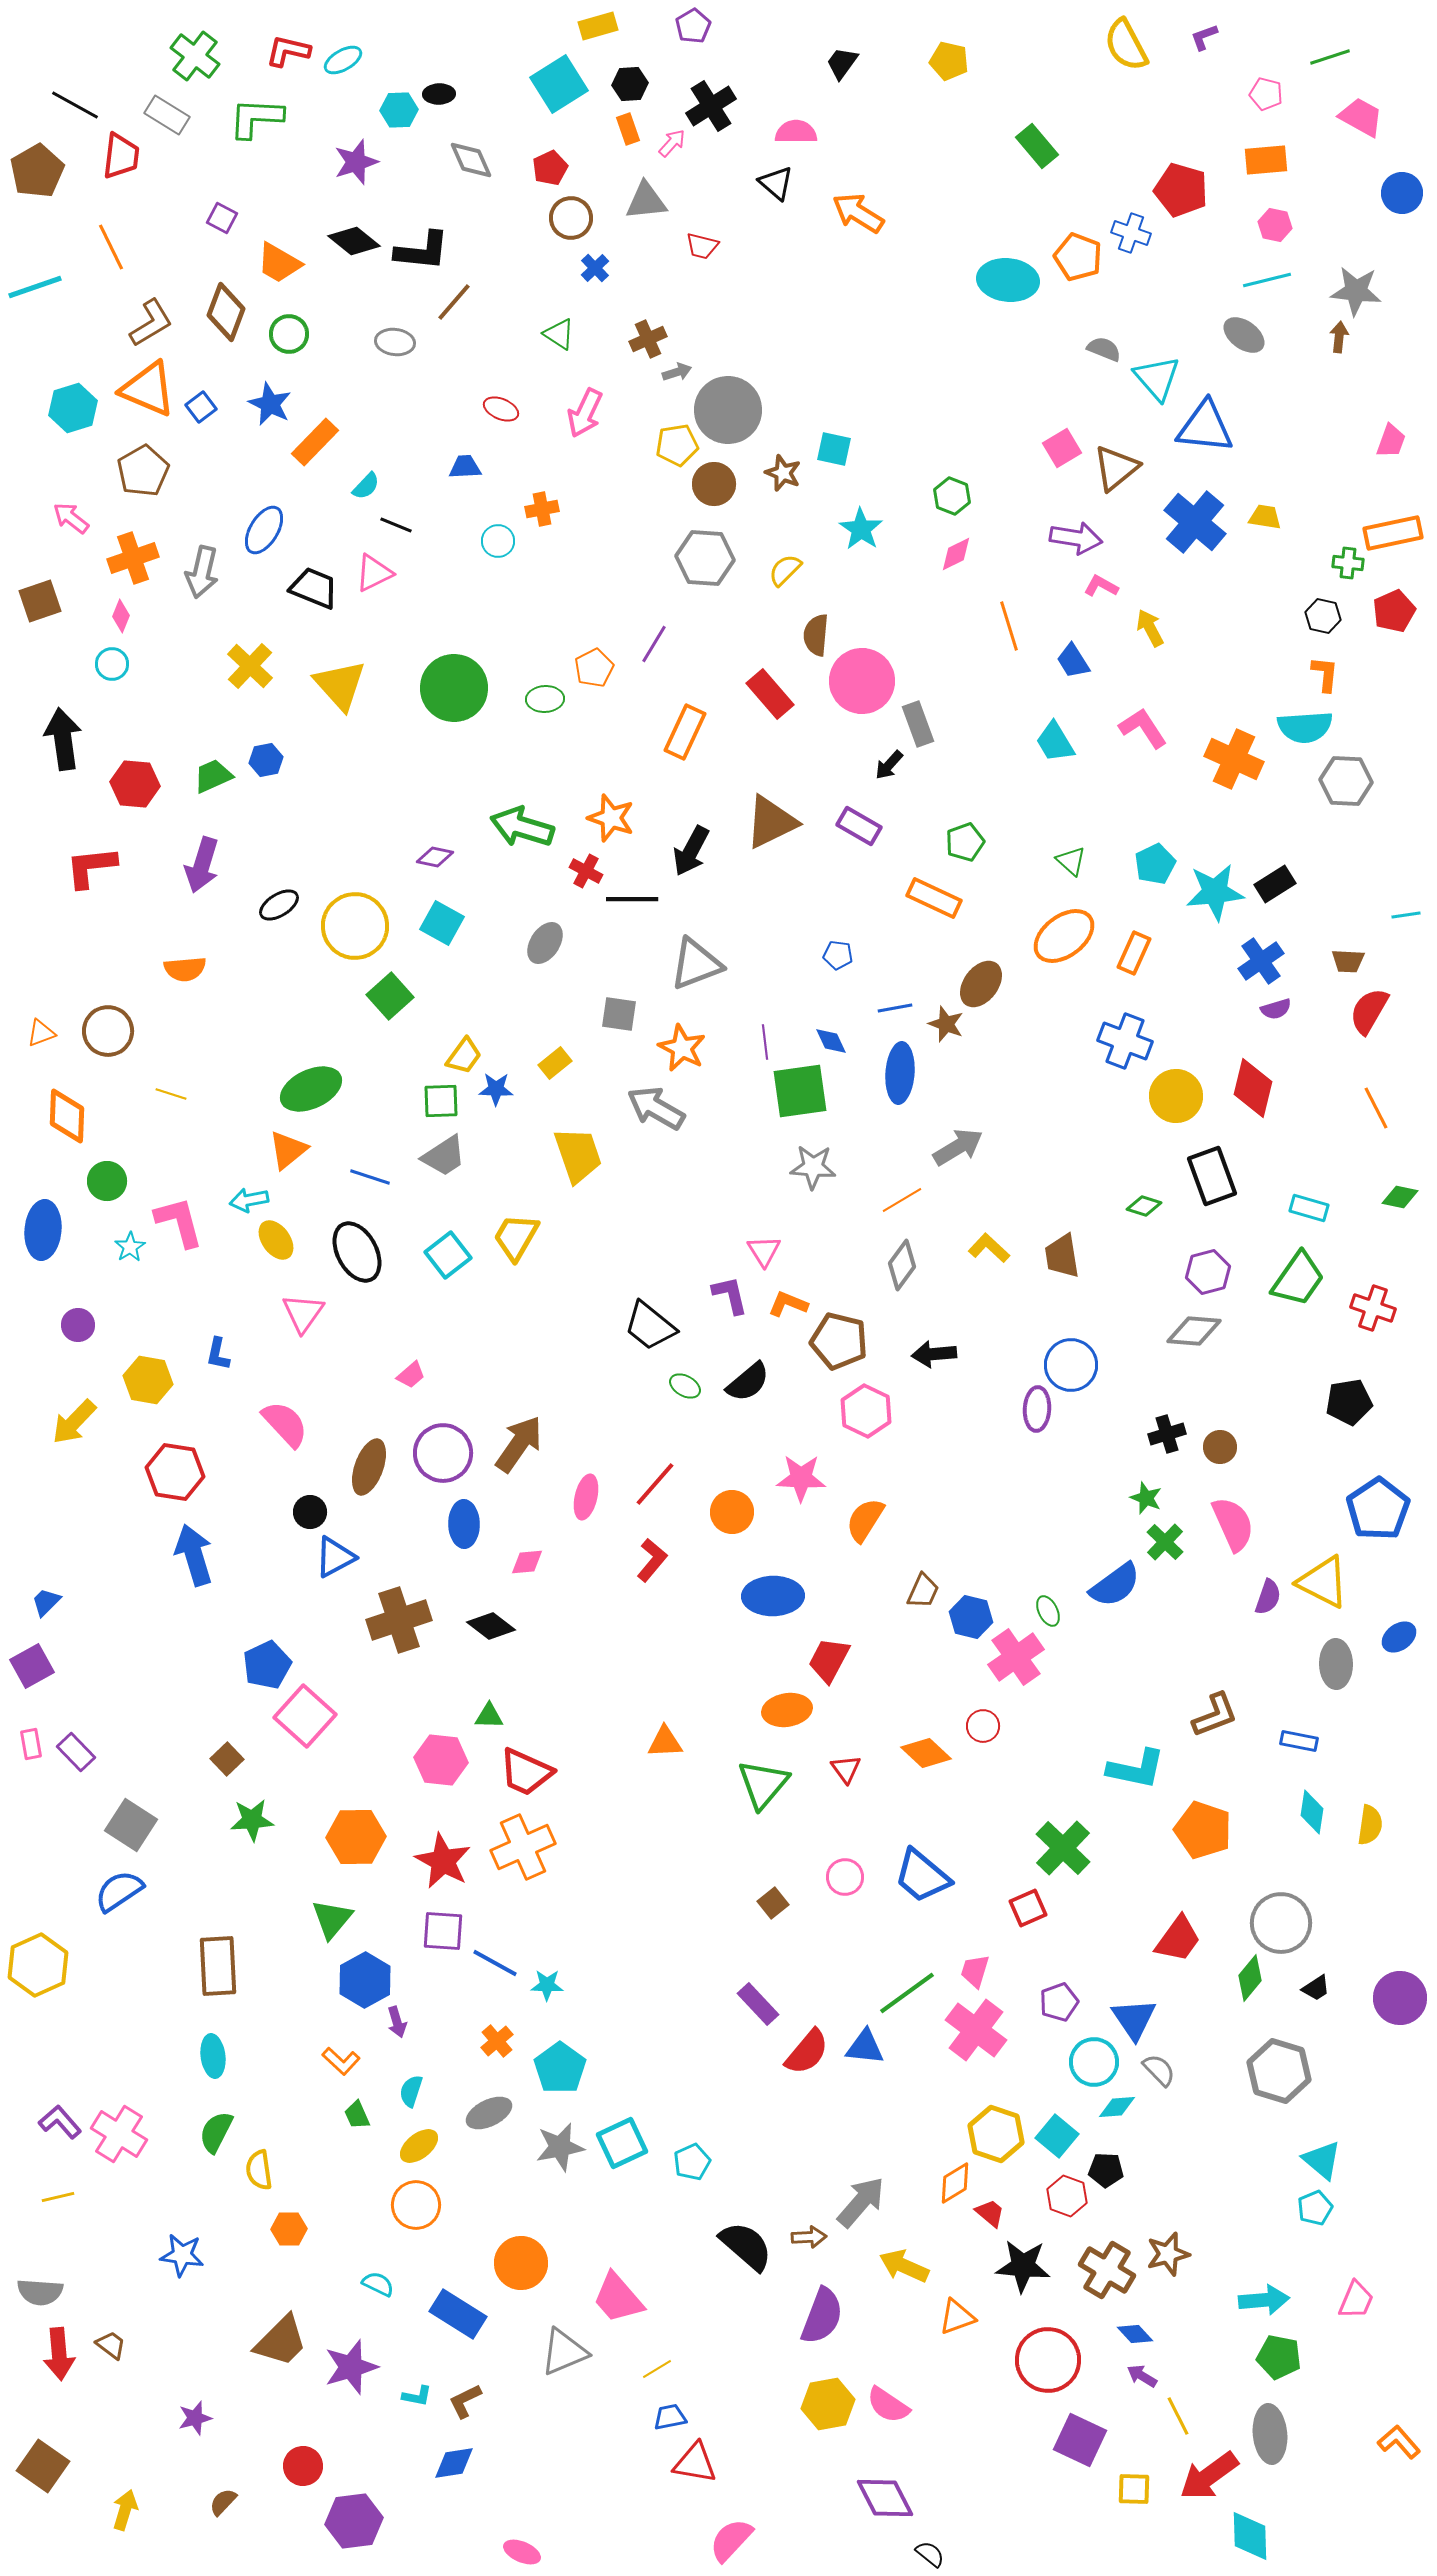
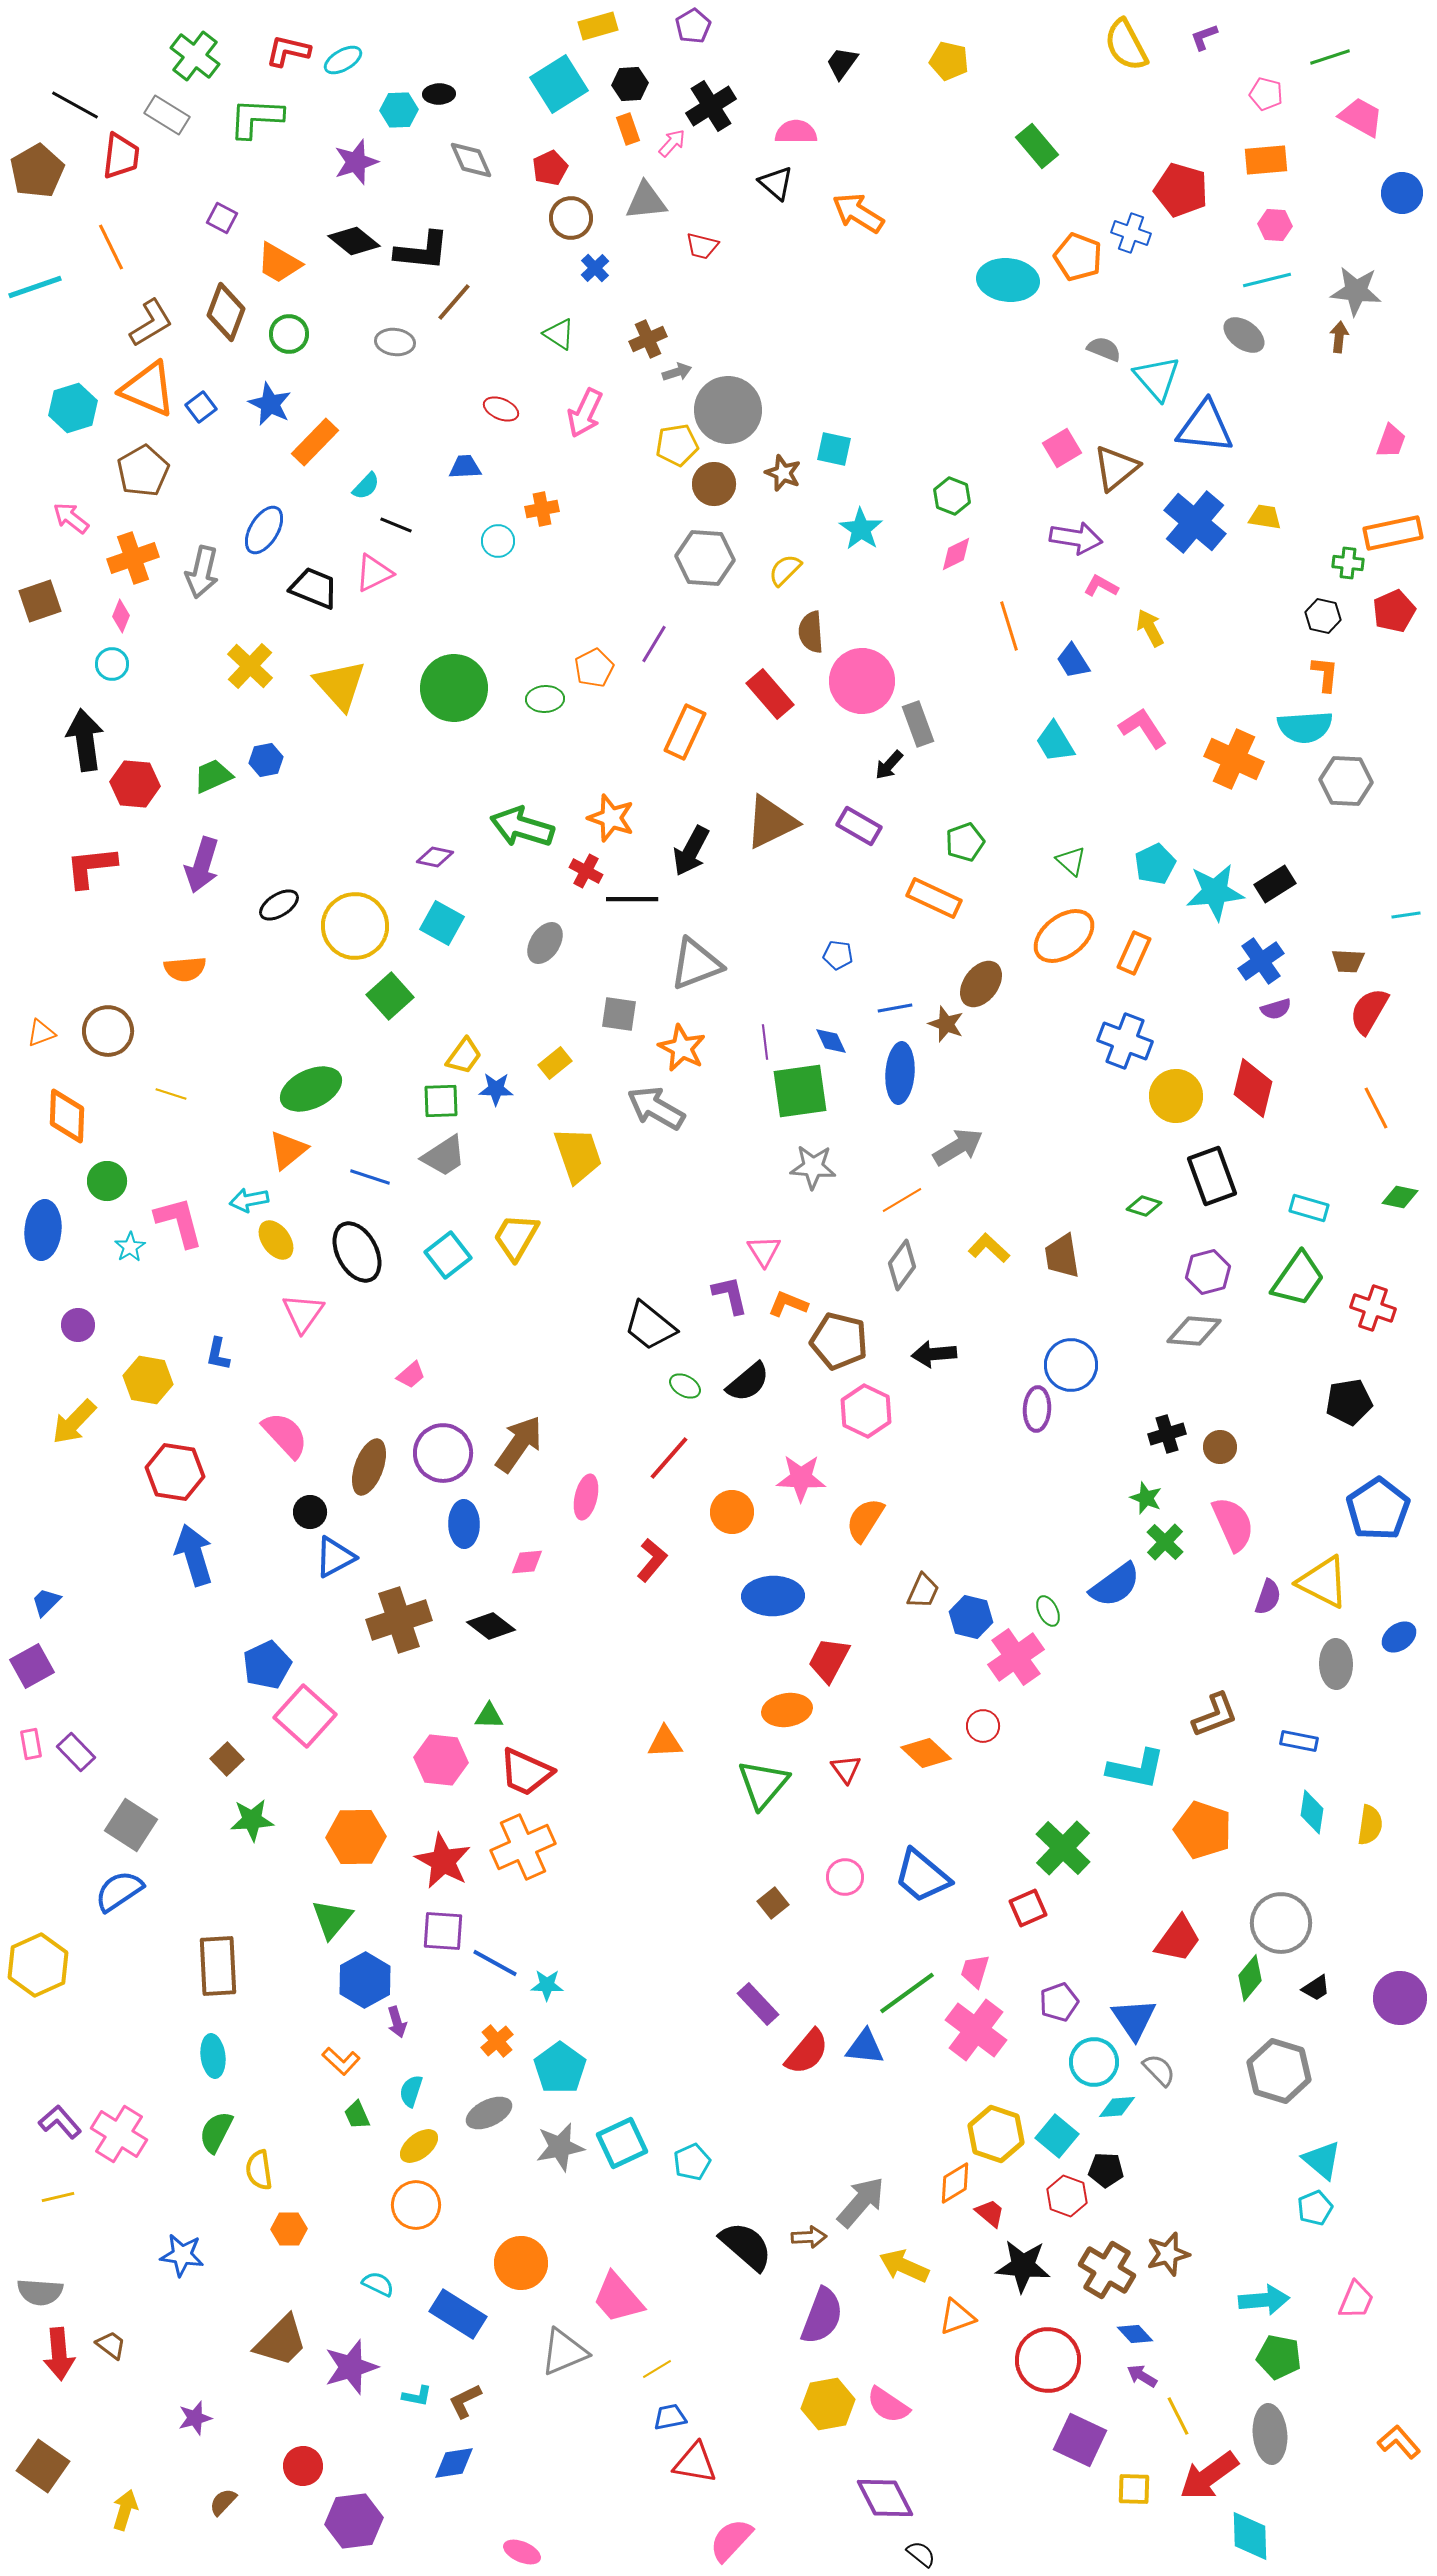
pink hexagon at (1275, 225): rotated 8 degrees counterclockwise
brown semicircle at (816, 635): moved 5 px left, 3 px up; rotated 9 degrees counterclockwise
black arrow at (63, 739): moved 22 px right, 1 px down
pink semicircle at (285, 1424): moved 11 px down
red line at (655, 1484): moved 14 px right, 26 px up
black semicircle at (930, 2554): moved 9 px left
